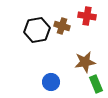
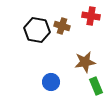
red cross: moved 4 px right
black hexagon: rotated 20 degrees clockwise
green rectangle: moved 2 px down
